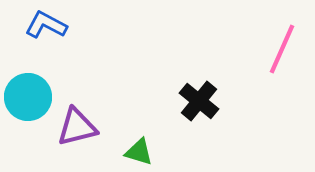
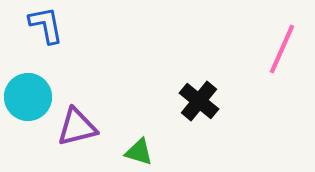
blue L-shape: rotated 51 degrees clockwise
